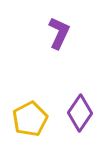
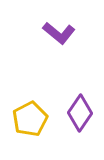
purple L-shape: rotated 104 degrees clockwise
